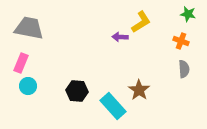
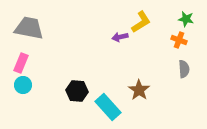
green star: moved 2 px left, 5 px down
purple arrow: rotated 14 degrees counterclockwise
orange cross: moved 2 px left, 1 px up
cyan circle: moved 5 px left, 1 px up
cyan rectangle: moved 5 px left, 1 px down
